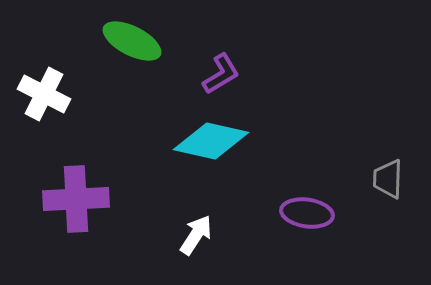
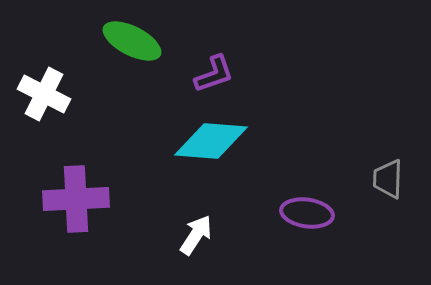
purple L-shape: moved 7 px left; rotated 12 degrees clockwise
cyan diamond: rotated 8 degrees counterclockwise
